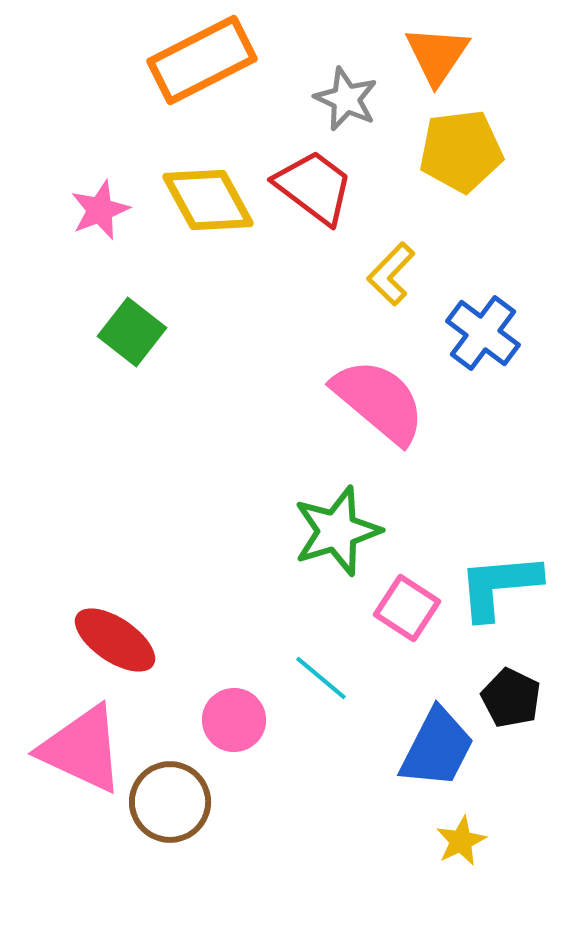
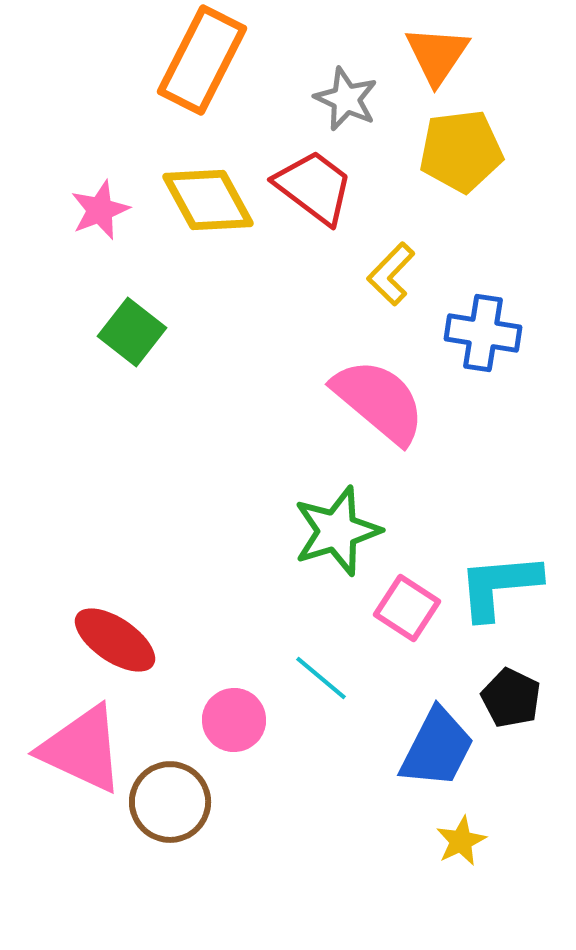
orange rectangle: rotated 36 degrees counterclockwise
blue cross: rotated 28 degrees counterclockwise
